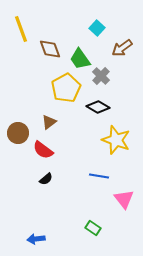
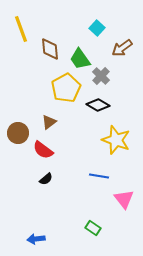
brown diamond: rotated 15 degrees clockwise
black diamond: moved 2 px up
